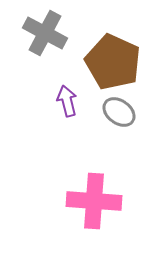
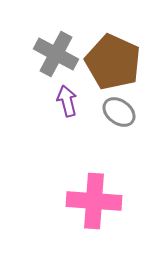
gray cross: moved 11 px right, 21 px down
